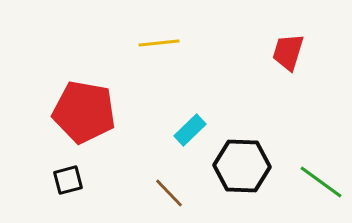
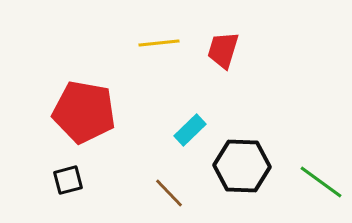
red trapezoid: moved 65 px left, 2 px up
